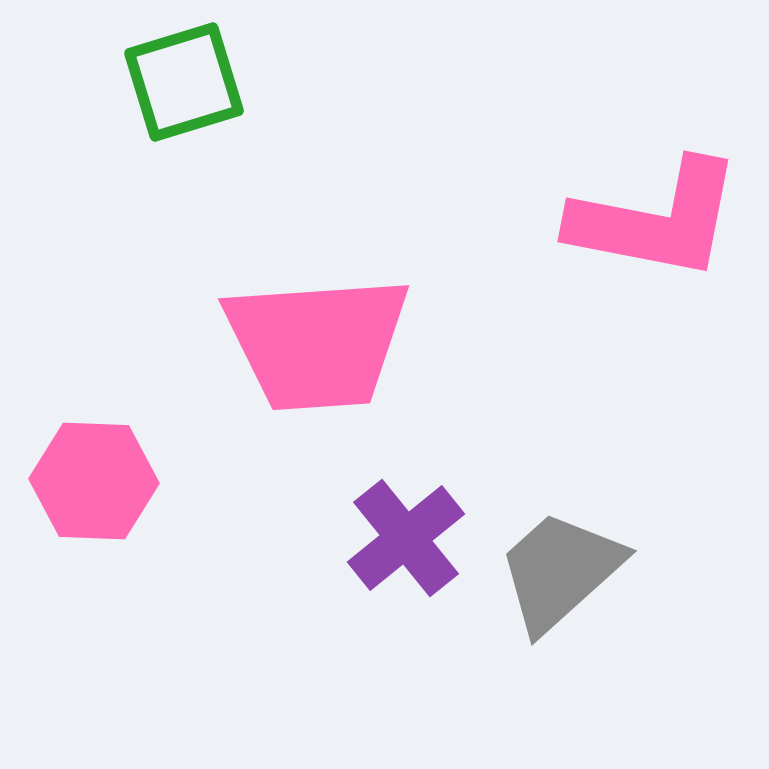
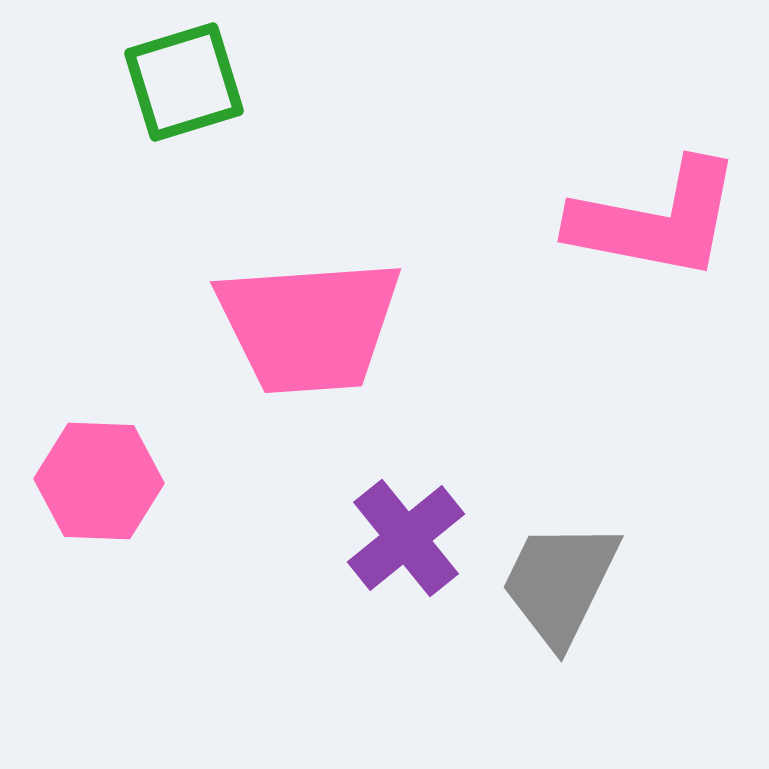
pink trapezoid: moved 8 px left, 17 px up
pink hexagon: moved 5 px right
gray trapezoid: moved 12 px down; rotated 22 degrees counterclockwise
